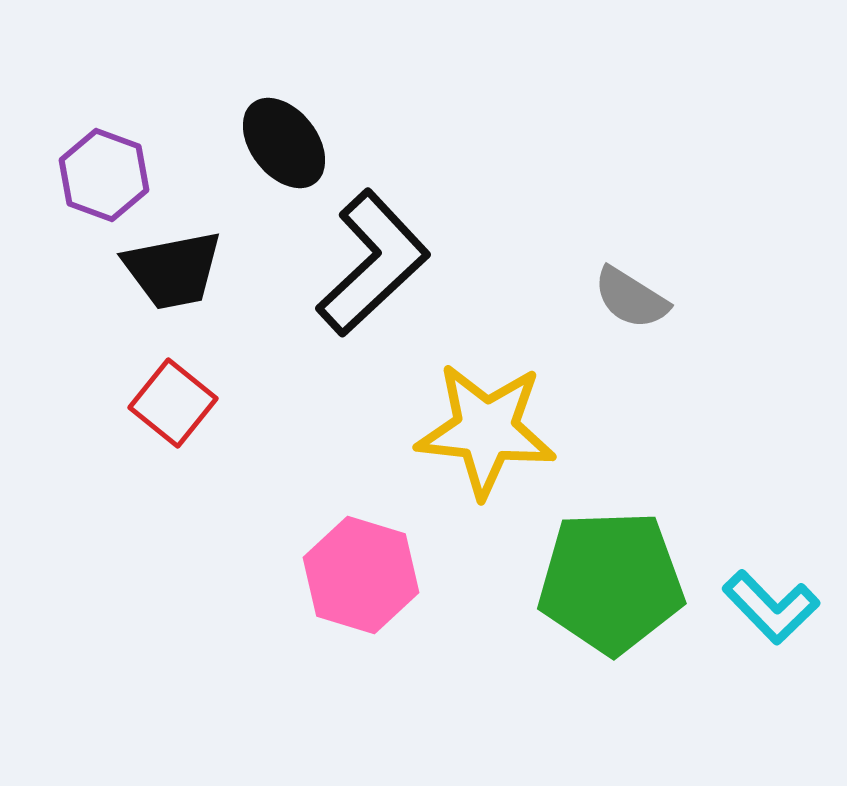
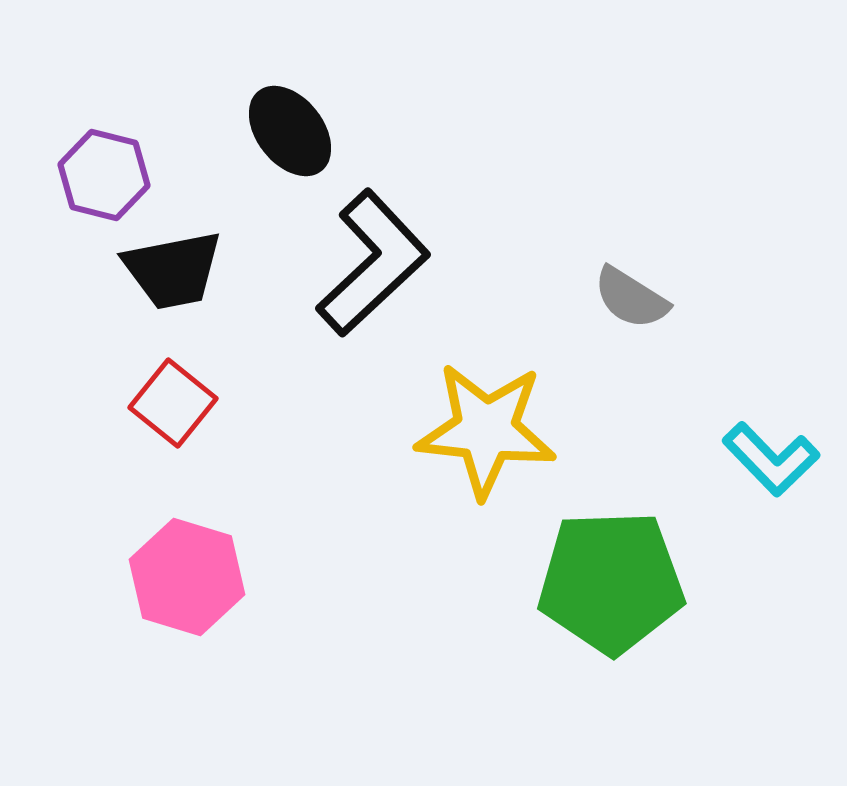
black ellipse: moved 6 px right, 12 px up
purple hexagon: rotated 6 degrees counterclockwise
pink hexagon: moved 174 px left, 2 px down
cyan L-shape: moved 148 px up
